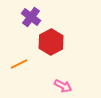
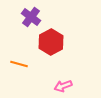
orange line: rotated 42 degrees clockwise
pink arrow: rotated 132 degrees clockwise
